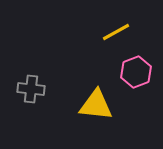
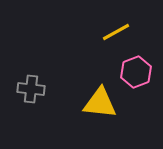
yellow triangle: moved 4 px right, 2 px up
